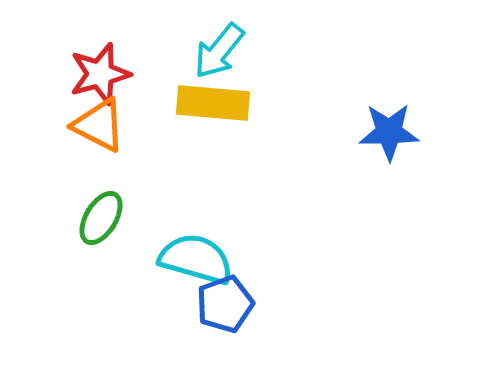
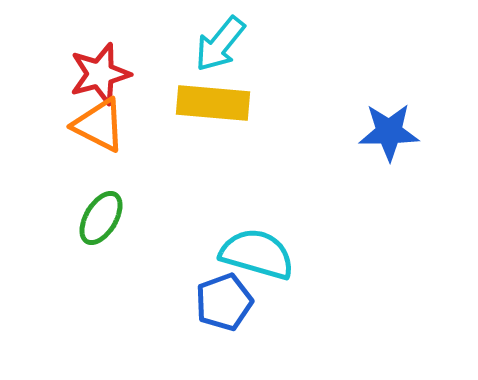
cyan arrow: moved 1 px right, 7 px up
cyan semicircle: moved 61 px right, 5 px up
blue pentagon: moved 1 px left, 2 px up
